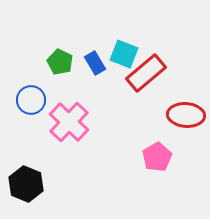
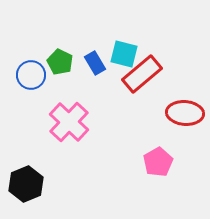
cyan square: rotated 8 degrees counterclockwise
red rectangle: moved 4 px left, 1 px down
blue circle: moved 25 px up
red ellipse: moved 1 px left, 2 px up
pink pentagon: moved 1 px right, 5 px down
black hexagon: rotated 16 degrees clockwise
